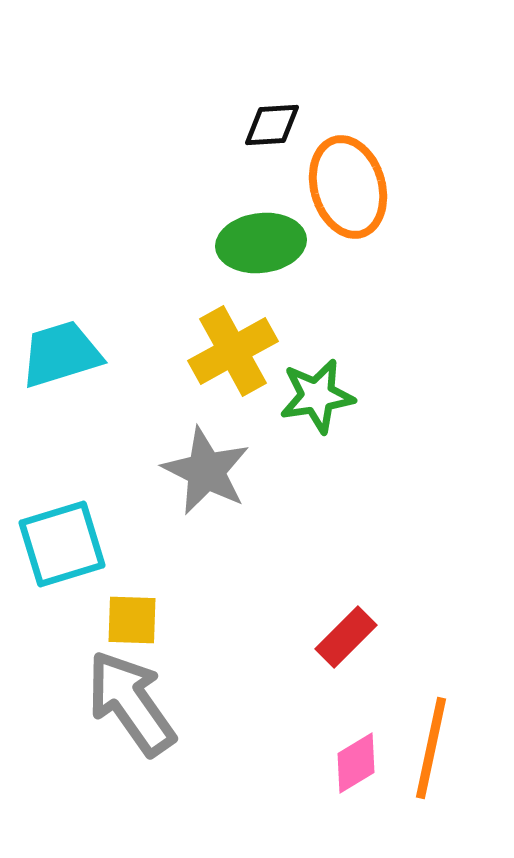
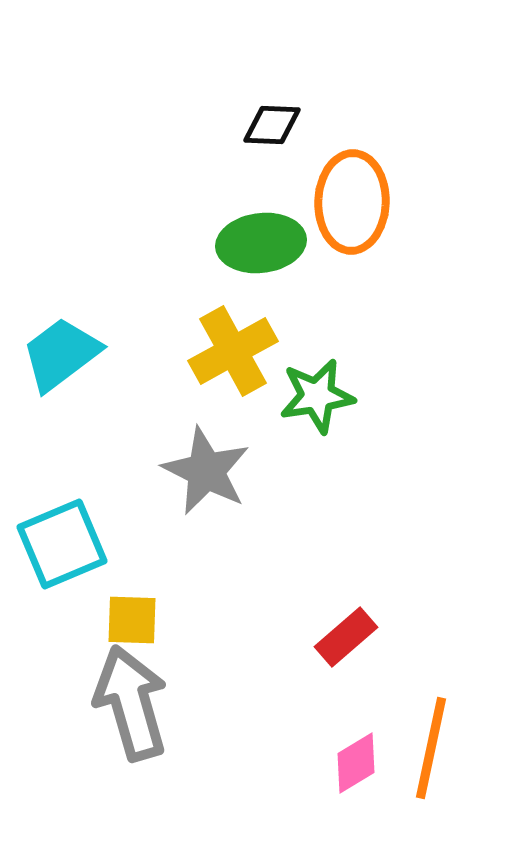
black diamond: rotated 6 degrees clockwise
orange ellipse: moved 4 px right, 15 px down; rotated 18 degrees clockwise
cyan trapezoid: rotated 20 degrees counterclockwise
cyan square: rotated 6 degrees counterclockwise
red rectangle: rotated 4 degrees clockwise
gray arrow: rotated 19 degrees clockwise
